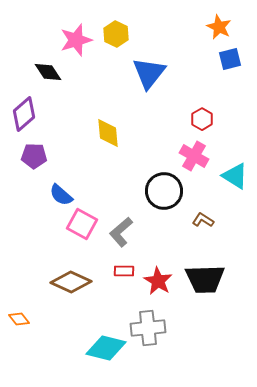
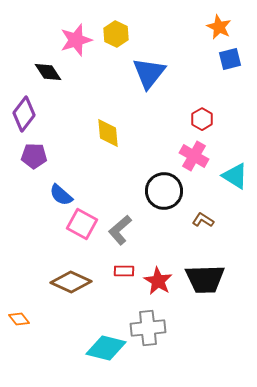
purple diamond: rotated 12 degrees counterclockwise
gray L-shape: moved 1 px left, 2 px up
